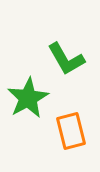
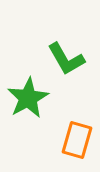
orange rectangle: moved 6 px right, 9 px down; rotated 30 degrees clockwise
